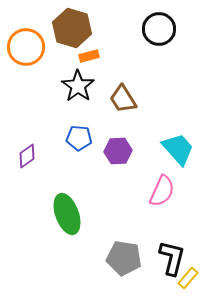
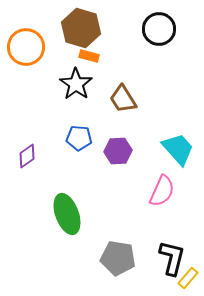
brown hexagon: moved 9 px right
orange rectangle: rotated 30 degrees clockwise
black star: moved 2 px left, 2 px up
gray pentagon: moved 6 px left
